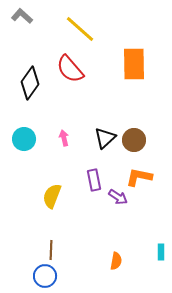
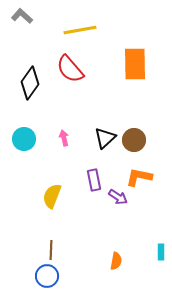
yellow line: moved 1 px down; rotated 52 degrees counterclockwise
orange rectangle: moved 1 px right
blue circle: moved 2 px right
